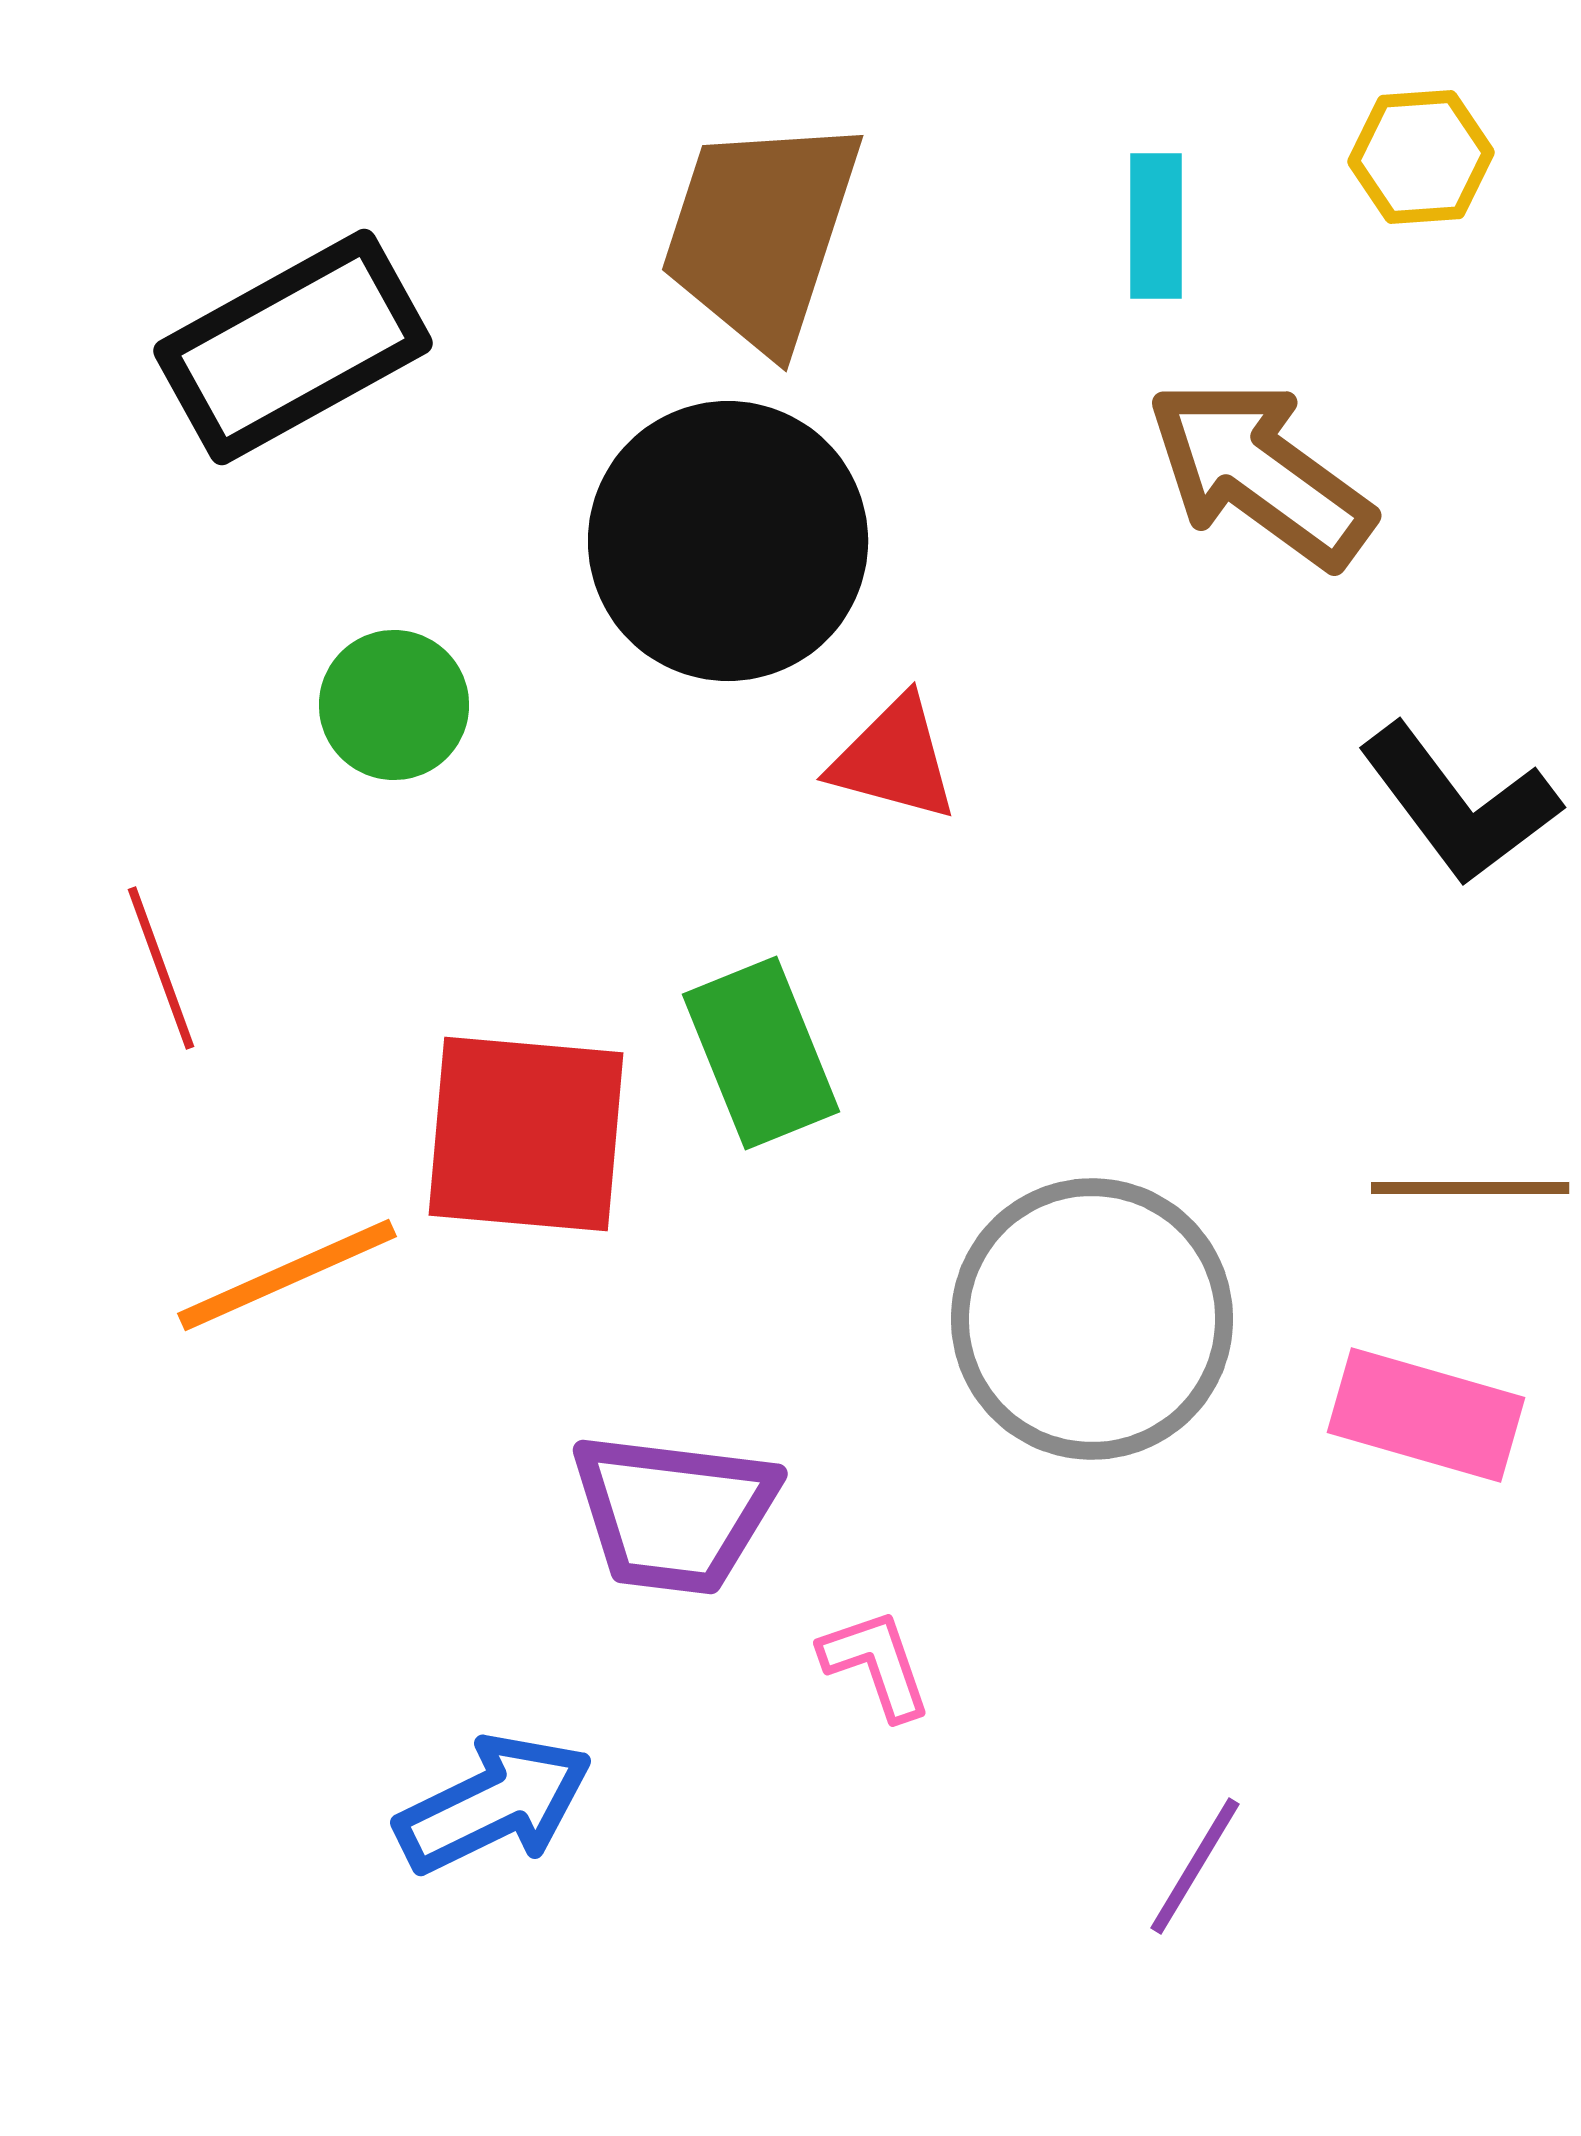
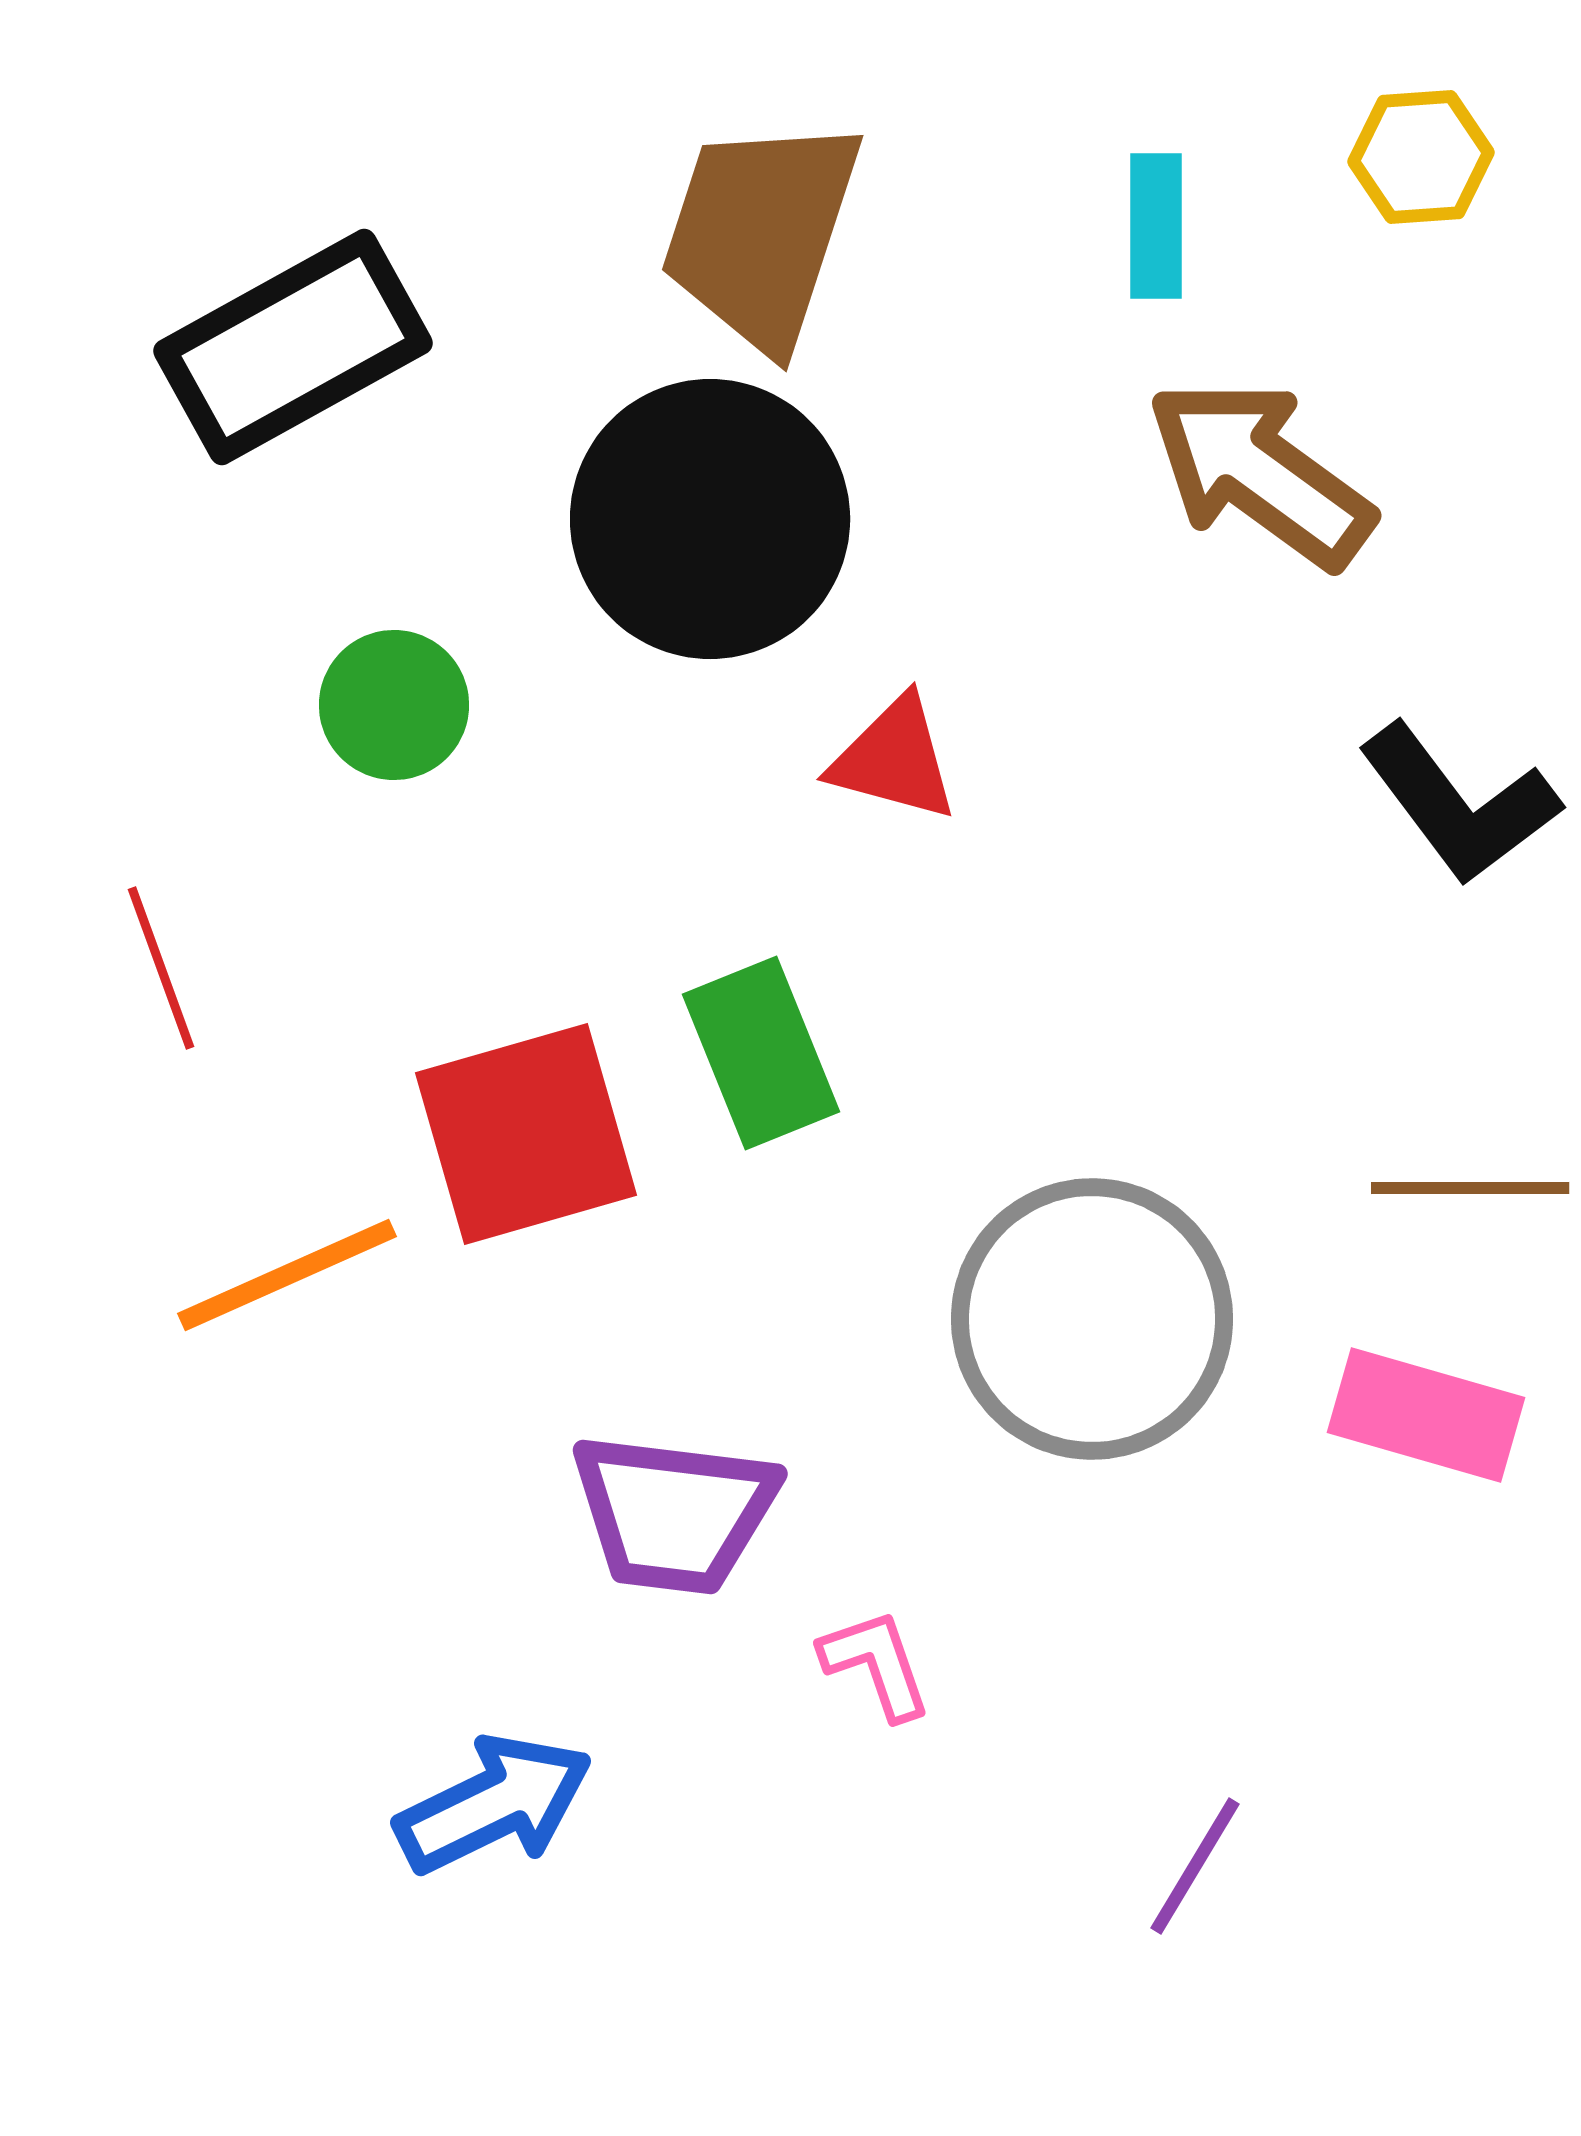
black circle: moved 18 px left, 22 px up
red square: rotated 21 degrees counterclockwise
